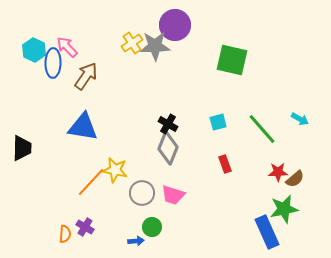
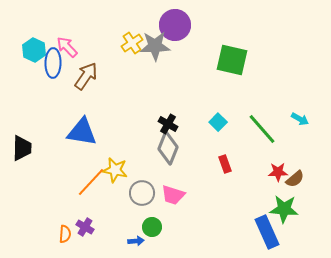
cyan square: rotated 30 degrees counterclockwise
blue triangle: moved 1 px left, 5 px down
green star: rotated 16 degrees clockwise
